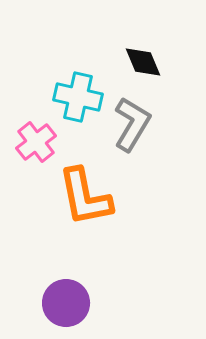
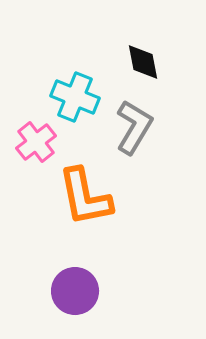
black diamond: rotated 12 degrees clockwise
cyan cross: moved 3 px left; rotated 9 degrees clockwise
gray L-shape: moved 2 px right, 3 px down
purple circle: moved 9 px right, 12 px up
